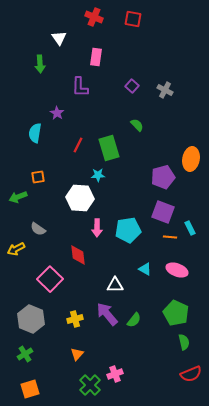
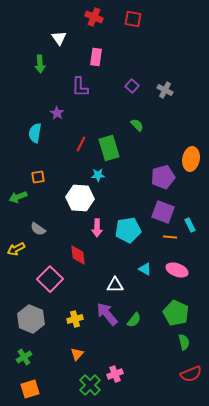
red line at (78, 145): moved 3 px right, 1 px up
cyan rectangle at (190, 228): moved 3 px up
green cross at (25, 354): moved 1 px left, 3 px down
